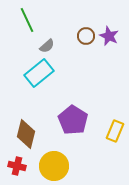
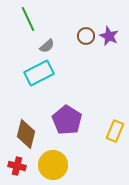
green line: moved 1 px right, 1 px up
cyan rectangle: rotated 12 degrees clockwise
purple pentagon: moved 6 px left
yellow circle: moved 1 px left, 1 px up
